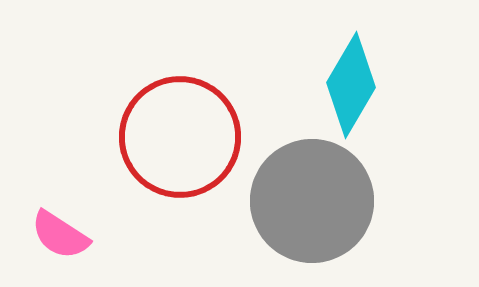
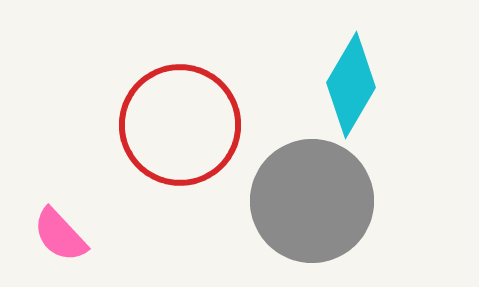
red circle: moved 12 px up
pink semicircle: rotated 14 degrees clockwise
